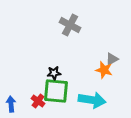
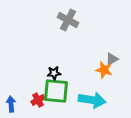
gray cross: moved 2 px left, 5 px up
red cross: moved 1 px up; rotated 24 degrees clockwise
